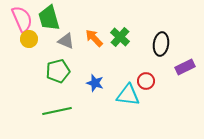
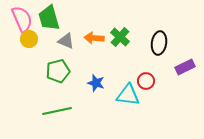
orange arrow: rotated 42 degrees counterclockwise
black ellipse: moved 2 px left, 1 px up
blue star: moved 1 px right
